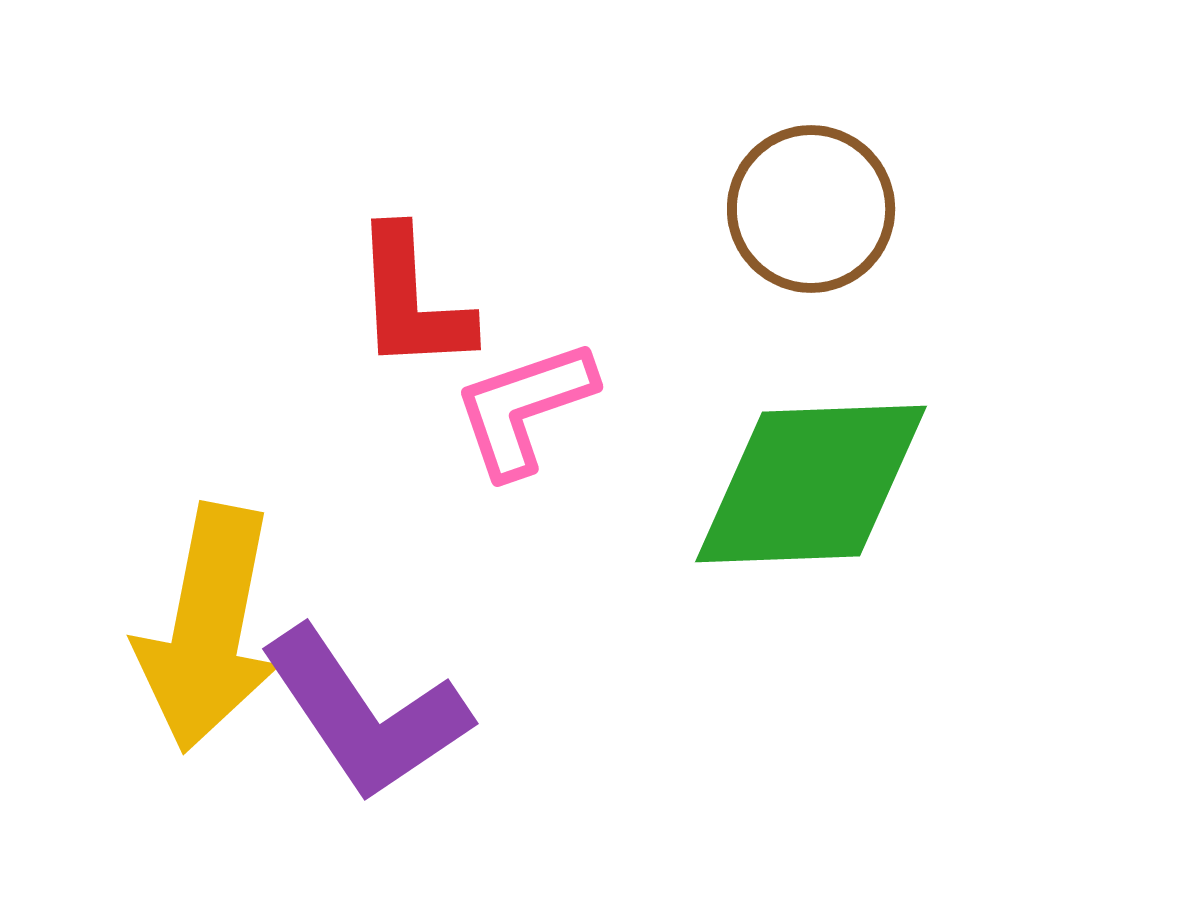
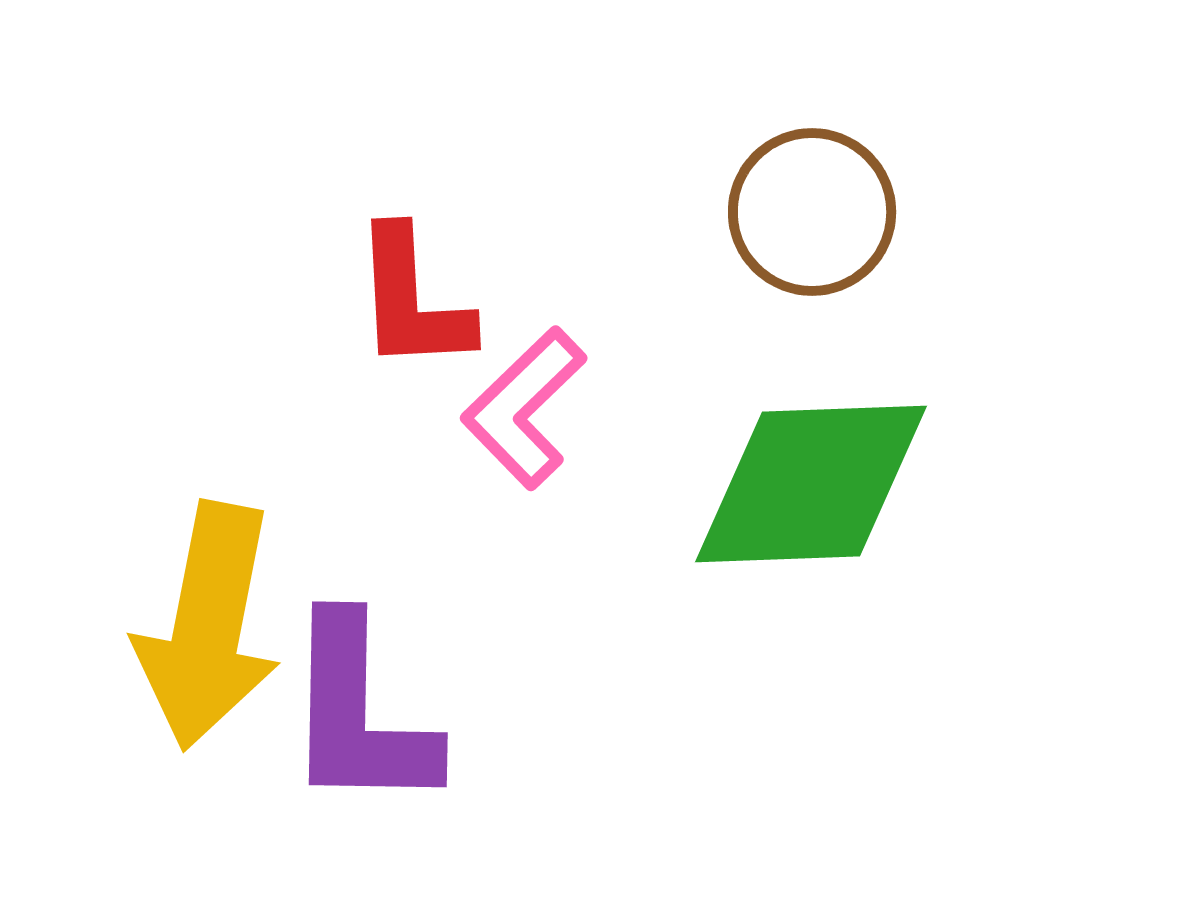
brown circle: moved 1 px right, 3 px down
pink L-shape: rotated 25 degrees counterclockwise
yellow arrow: moved 2 px up
purple L-shape: moved 6 px left; rotated 35 degrees clockwise
